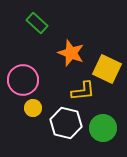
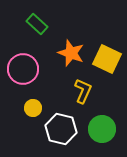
green rectangle: moved 1 px down
yellow square: moved 10 px up
pink circle: moved 11 px up
yellow L-shape: rotated 60 degrees counterclockwise
white hexagon: moved 5 px left, 6 px down
green circle: moved 1 px left, 1 px down
